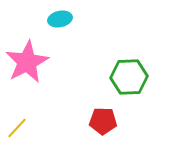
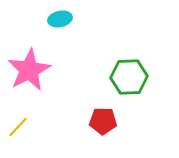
pink star: moved 2 px right, 8 px down
yellow line: moved 1 px right, 1 px up
